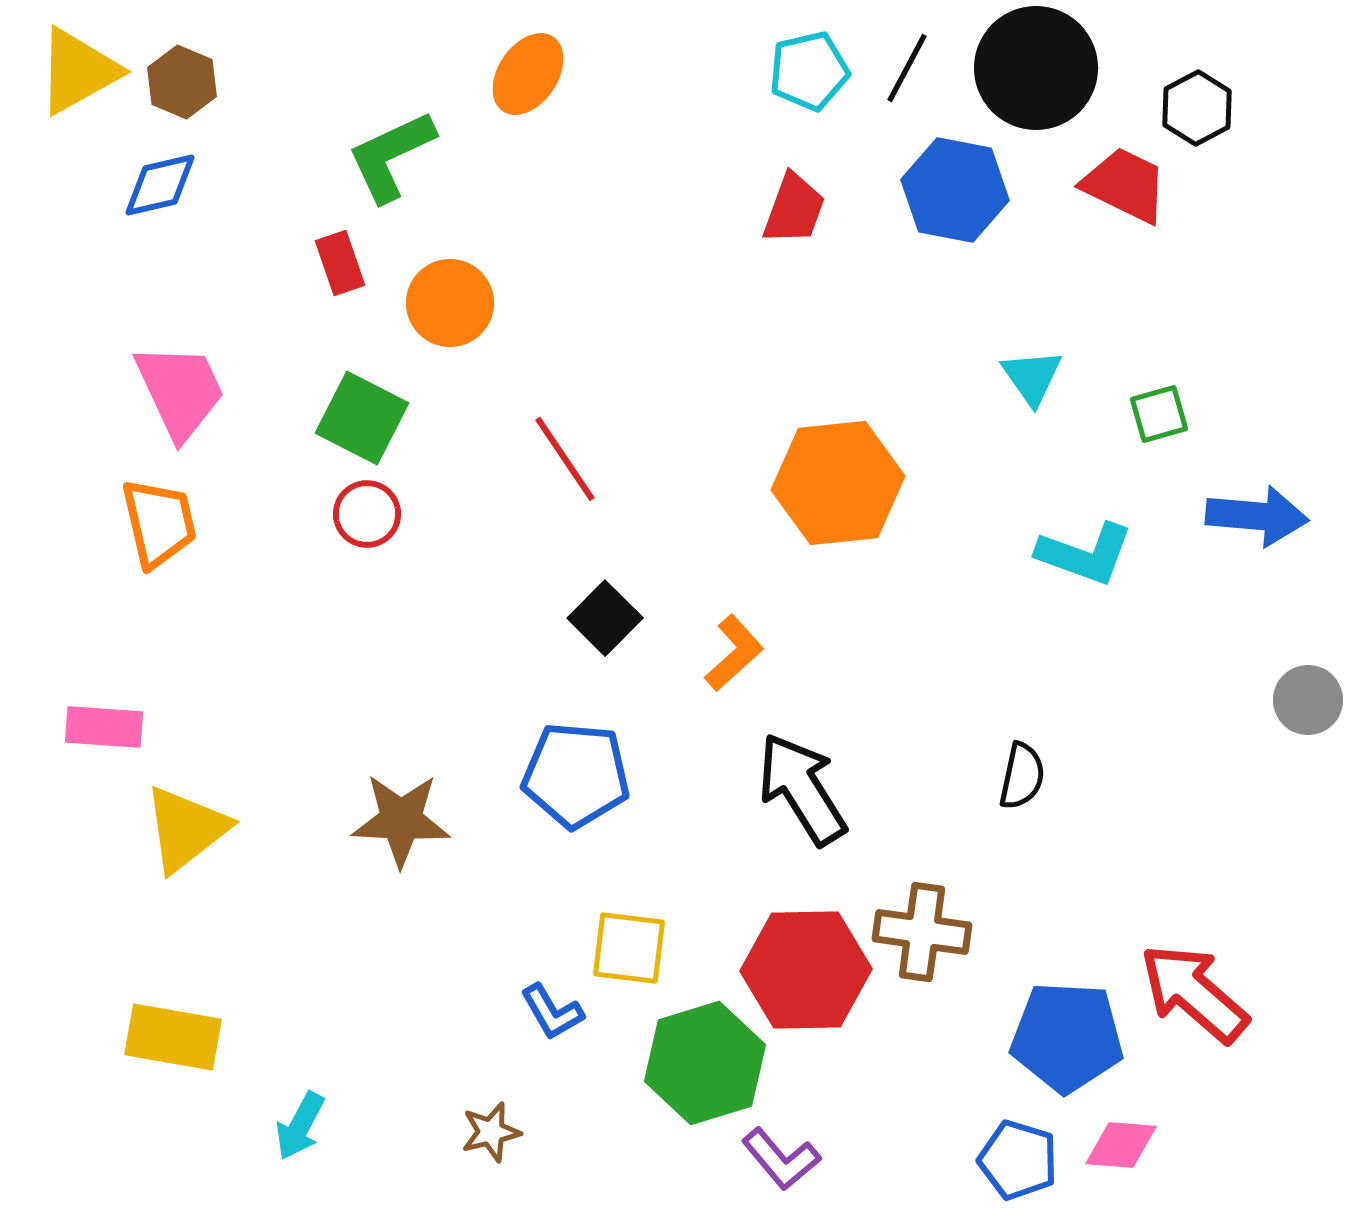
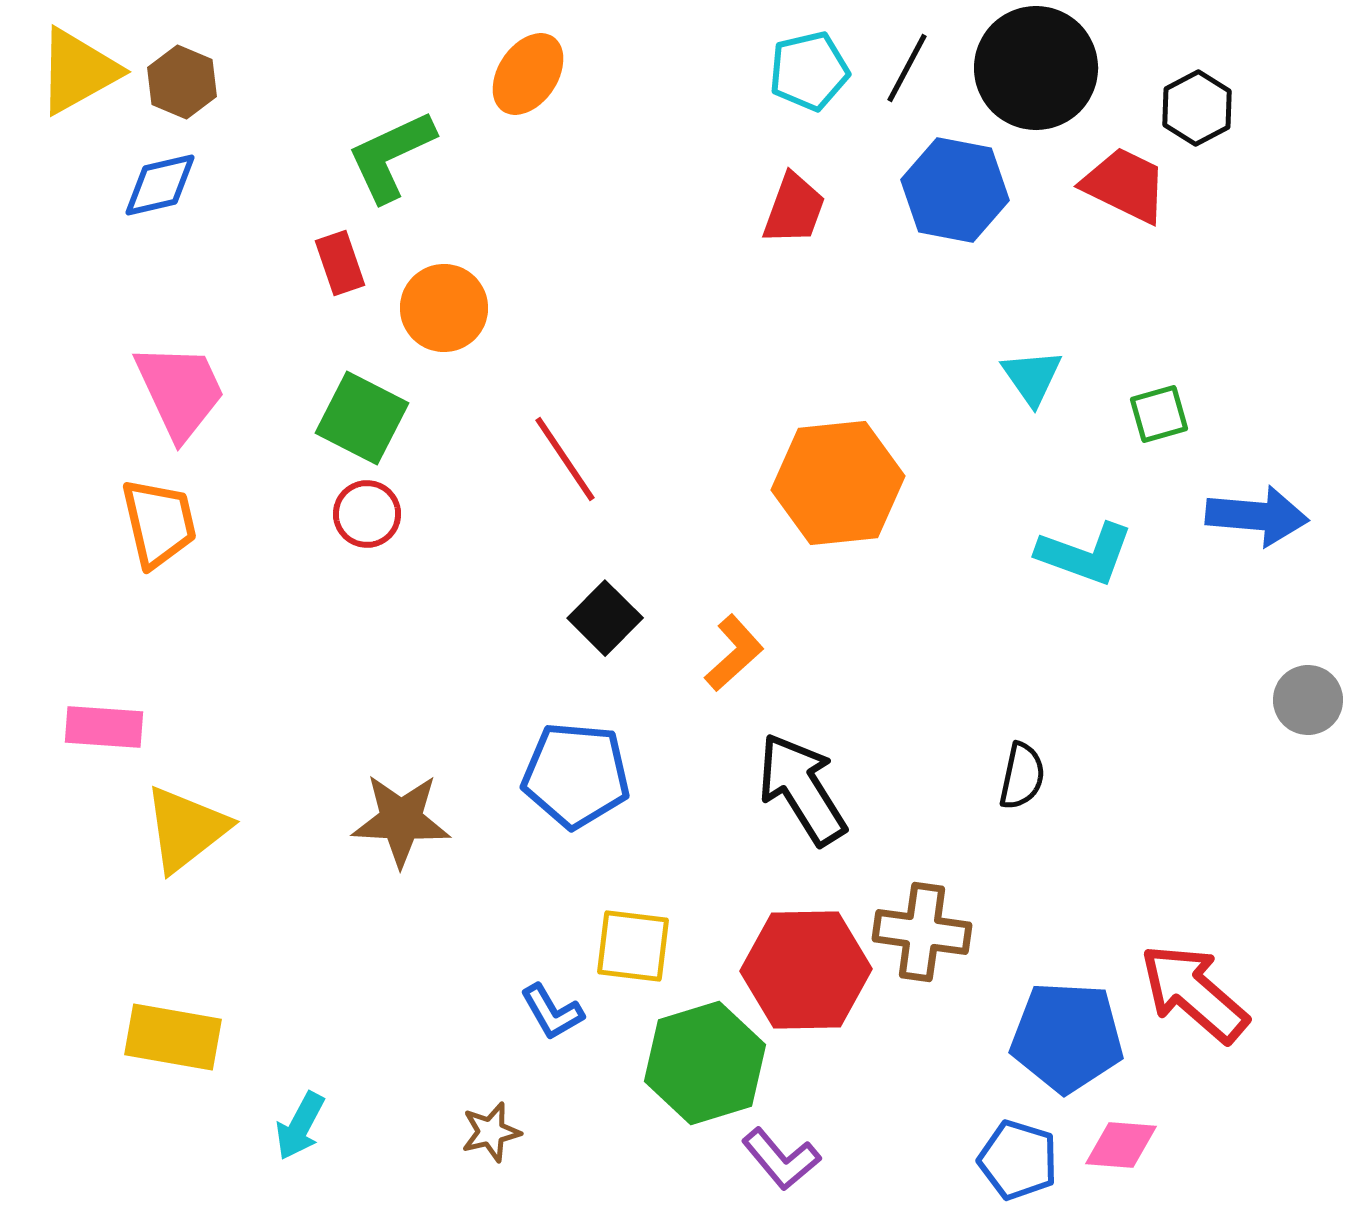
orange circle at (450, 303): moved 6 px left, 5 px down
yellow square at (629, 948): moved 4 px right, 2 px up
